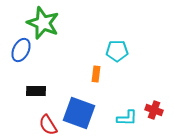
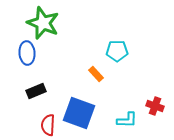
blue ellipse: moved 6 px right, 3 px down; rotated 30 degrees counterclockwise
orange rectangle: rotated 49 degrees counterclockwise
black rectangle: rotated 24 degrees counterclockwise
red cross: moved 1 px right, 4 px up
cyan L-shape: moved 2 px down
red semicircle: rotated 35 degrees clockwise
